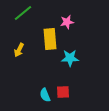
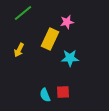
yellow rectangle: rotated 30 degrees clockwise
